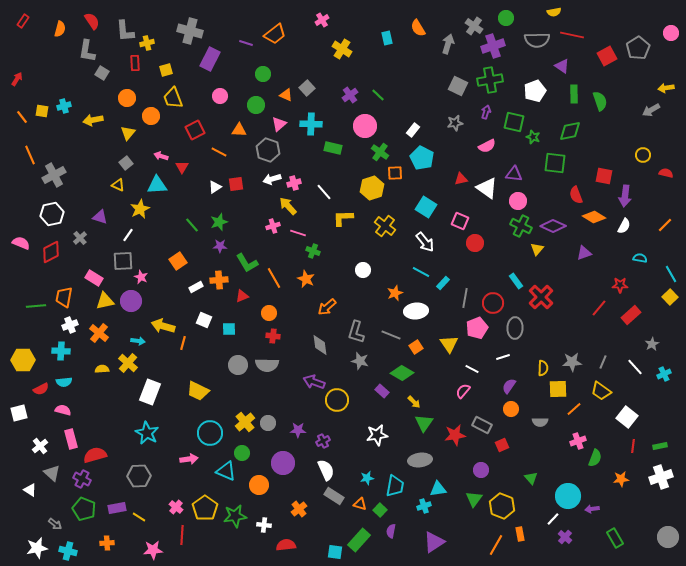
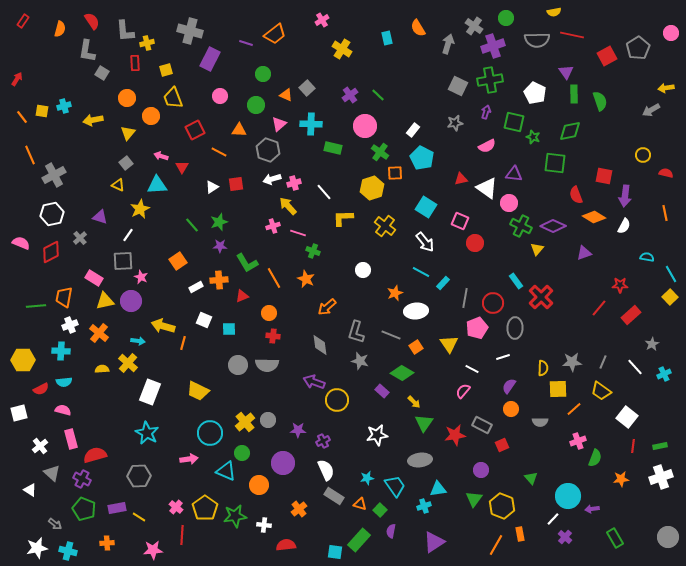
purple triangle at (562, 66): moved 4 px right, 6 px down; rotated 21 degrees clockwise
white pentagon at (535, 91): moved 2 px down; rotated 25 degrees counterclockwise
white triangle at (215, 187): moved 3 px left
pink circle at (518, 201): moved 9 px left, 2 px down
orange line at (665, 225): moved 12 px up; rotated 56 degrees counterclockwise
cyan semicircle at (640, 258): moved 7 px right, 1 px up
gray circle at (268, 423): moved 3 px up
cyan trapezoid at (395, 486): rotated 45 degrees counterclockwise
